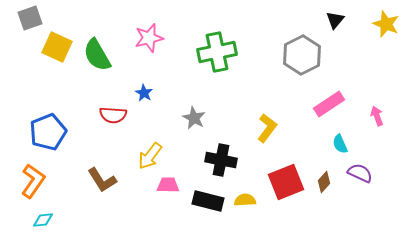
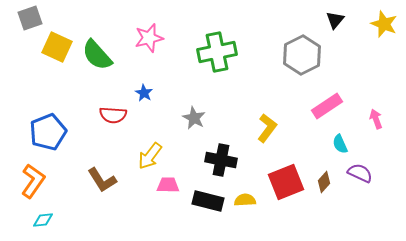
yellow star: moved 2 px left
green semicircle: rotated 12 degrees counterclockwise
pink rectangle: moved 2 px left, 2 px down
pink arrow: moved 1 px left, 3 px down
